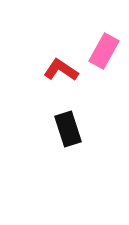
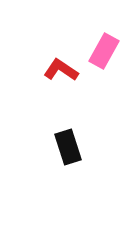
black rectangle: moved 18 px down
